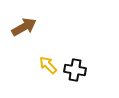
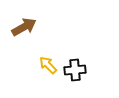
black cross: rotated 15 degrees counterclockwise
